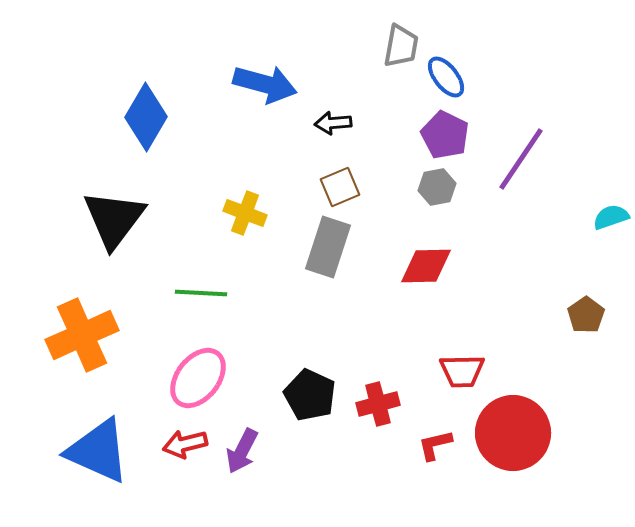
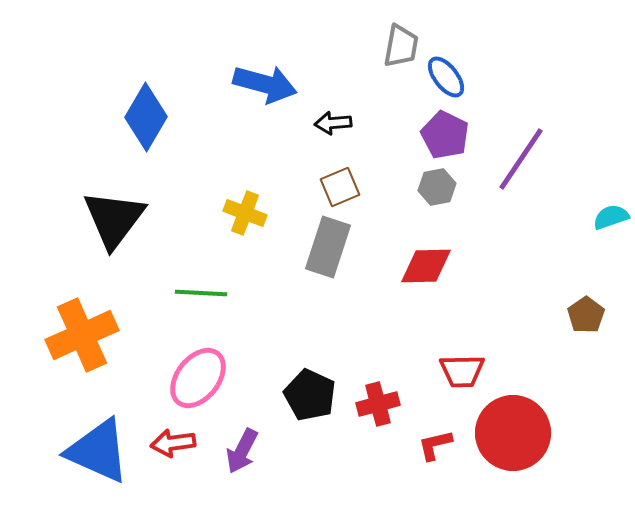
red arrow: moved 12 px left, 1 px up; rotated 6 degrees clockwise
